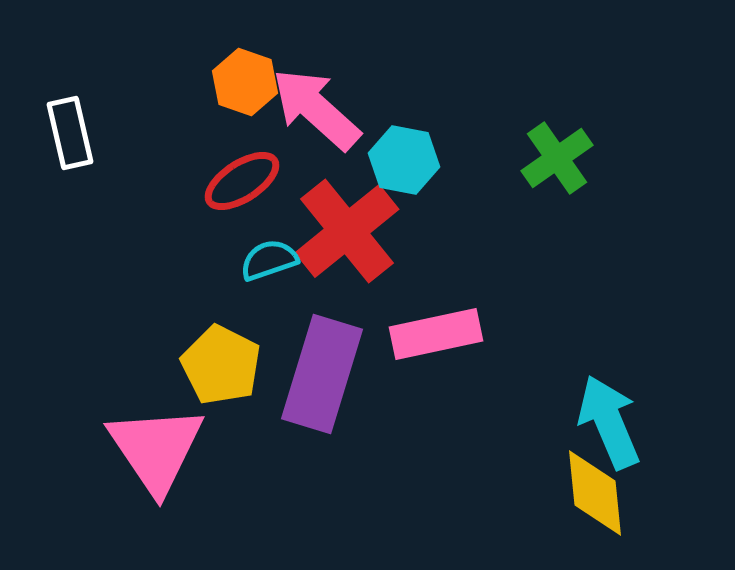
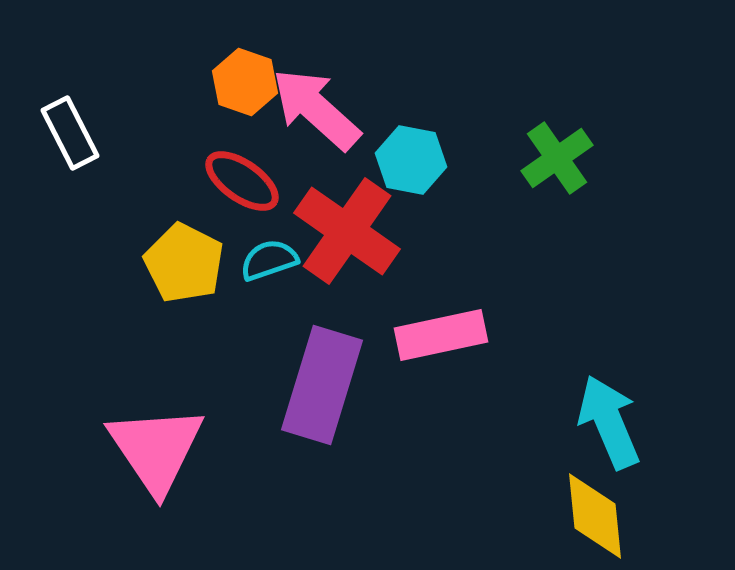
white rectangle: rotated 14 degrees counterclockwise
cyan hexagon: moved 7 px right
red ellipse: rotated 68 degrees clockwise
red cross: rotated 16 degrees counterclockwise
pink rectangle: moved 5 px right, 1 px down
yellow pentagon: moved 37 px left, 102 px up
purple rectangle: moved 11 px down
yellow diamond: moved 23 px down
